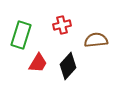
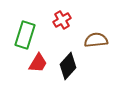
red cross: moved 5 px up; rotated 18 degrees counterclockwise
green rectangle: moved 4 px right
